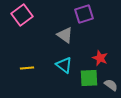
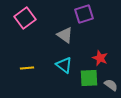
pink square: moved 3 px right, 3 px down
